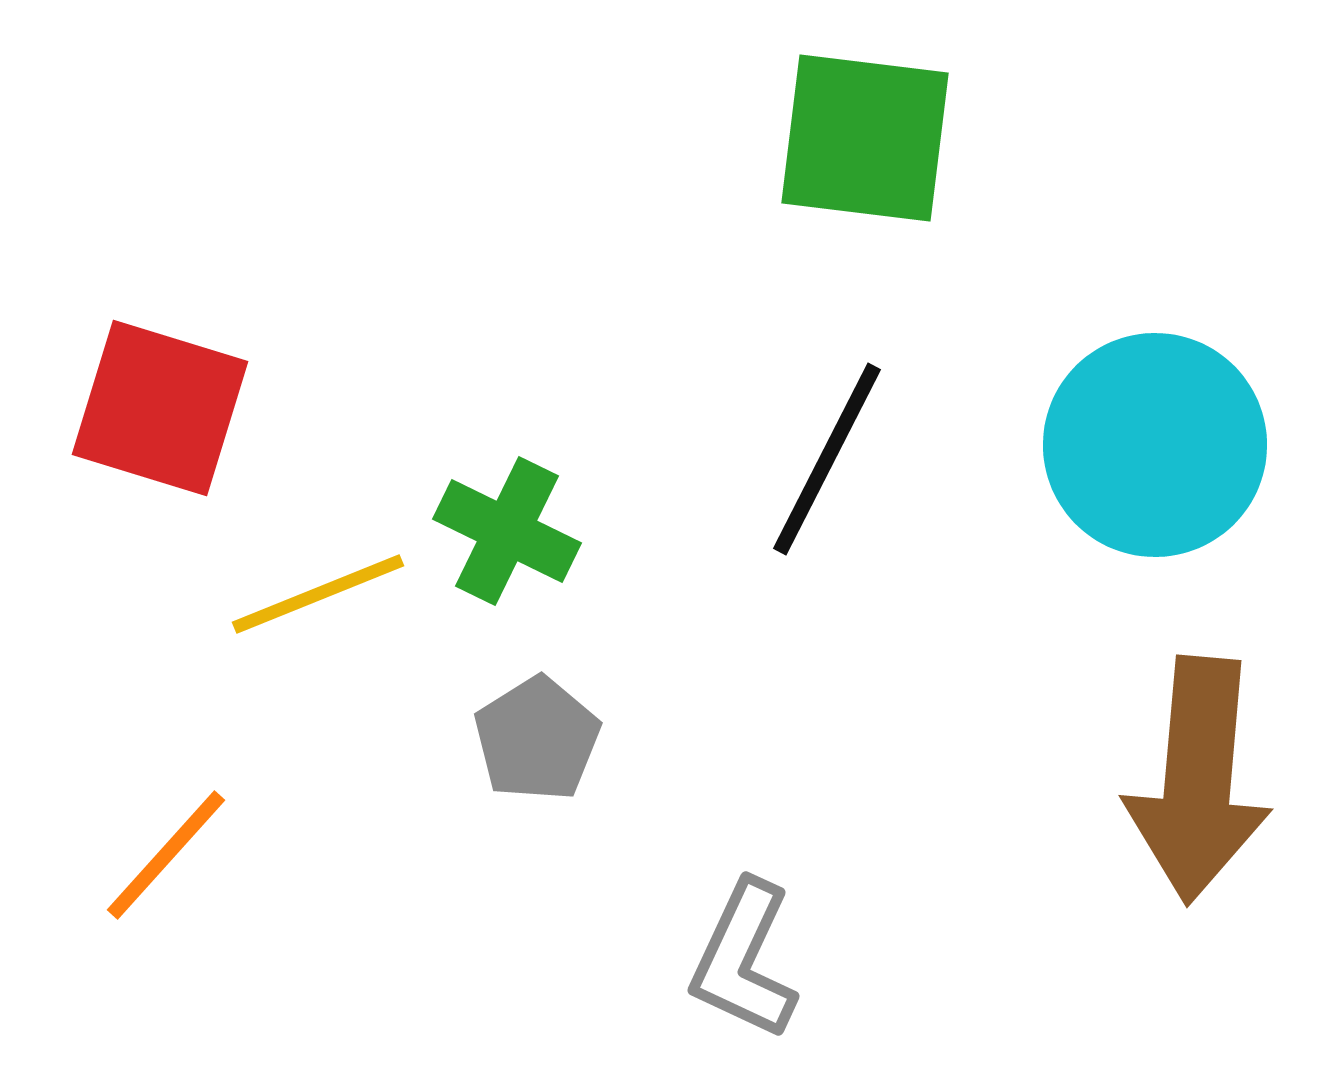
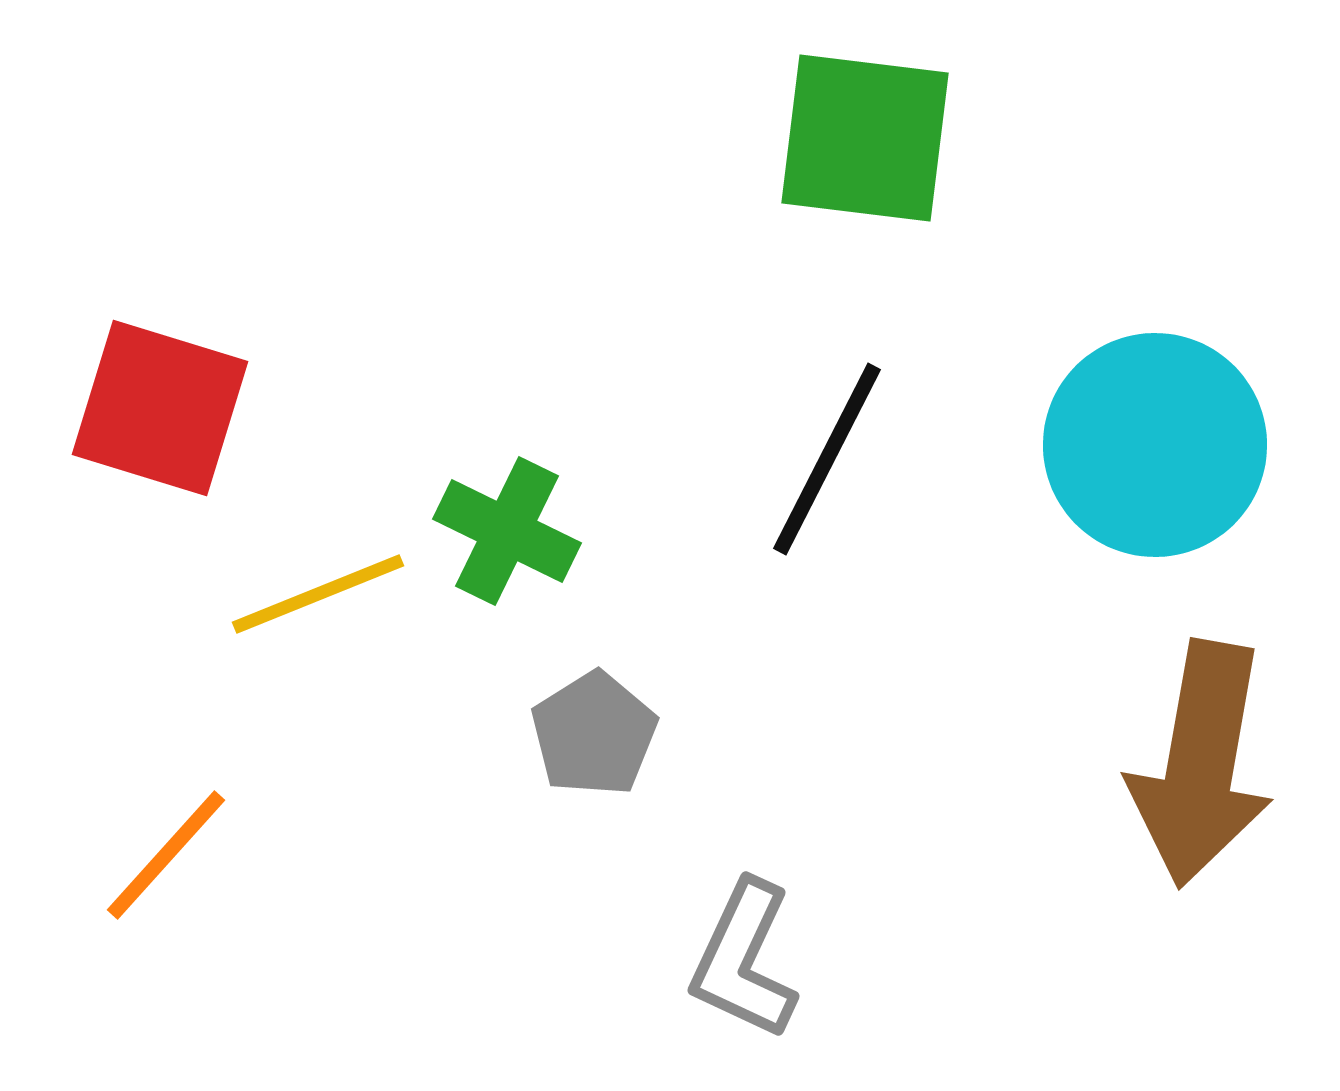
gray pentagon: moved 57 px right, 5 px up
brown arrow: moved 3 px right, 16 px up; rotated 5 degrees clockwise
